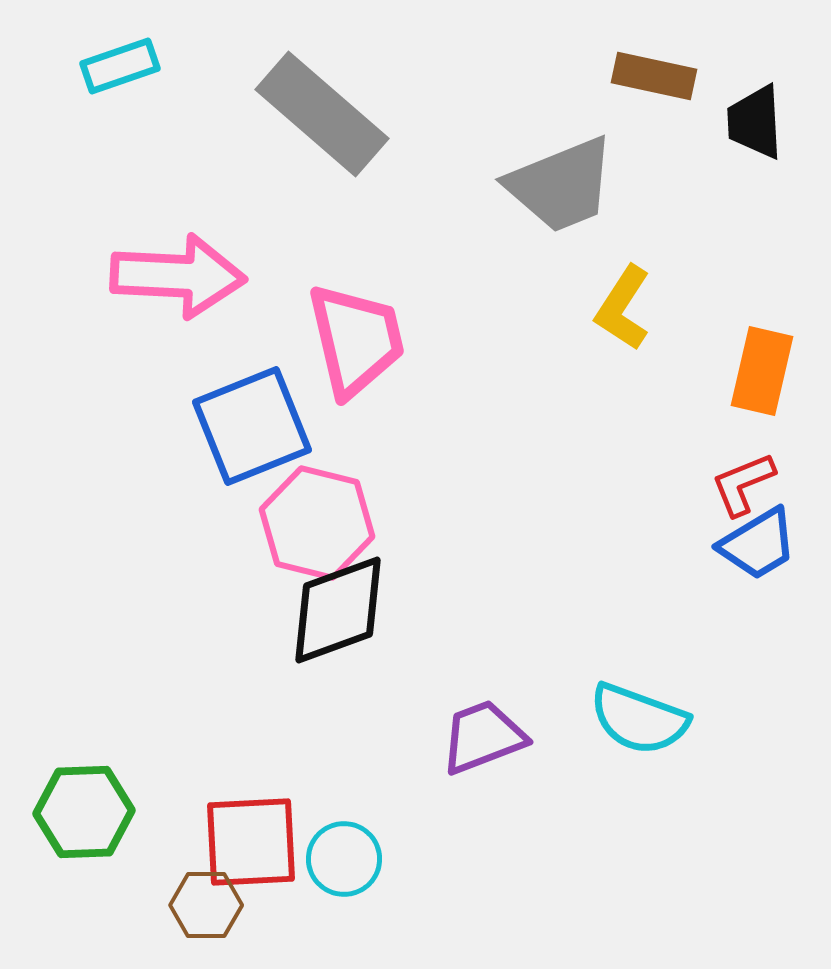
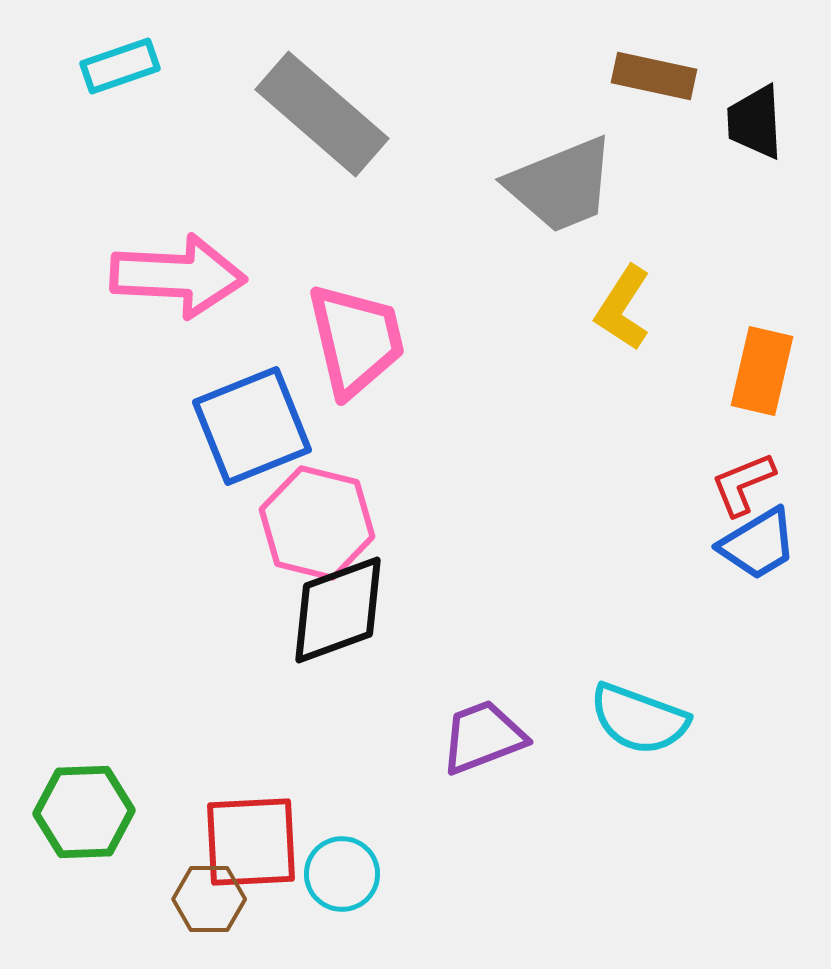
cyan circle: moved 2 px left, 15 px down
brown hexagon: moved 3 px right, 6 px up
